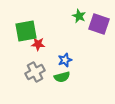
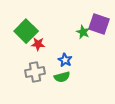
green star: moved 4 px right, 16 px down
green square: rotated 35 degrees counterclockwise
blue star: rotated 24 degrees counterclockwise
gray cross: rotated 18 degrees clockwise
